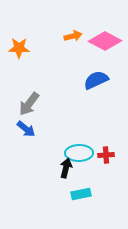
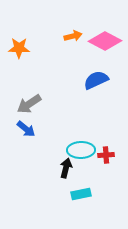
gray arrow: rotated 20 degrees clockwise
cyan ellipse: moved 2 px right, 3 px up
